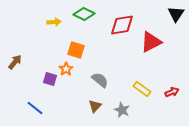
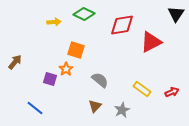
gray star: rotated 21 degrees clockwise
